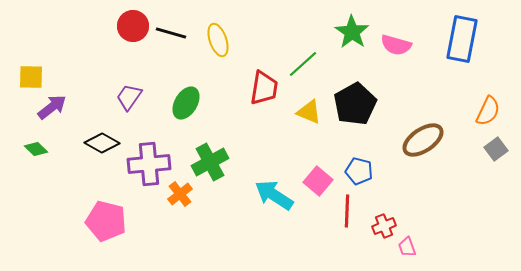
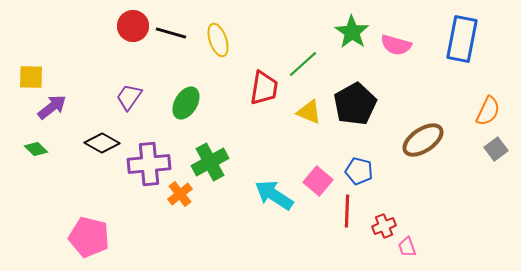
pink pentagon: moved 17 px left, 16 px down
